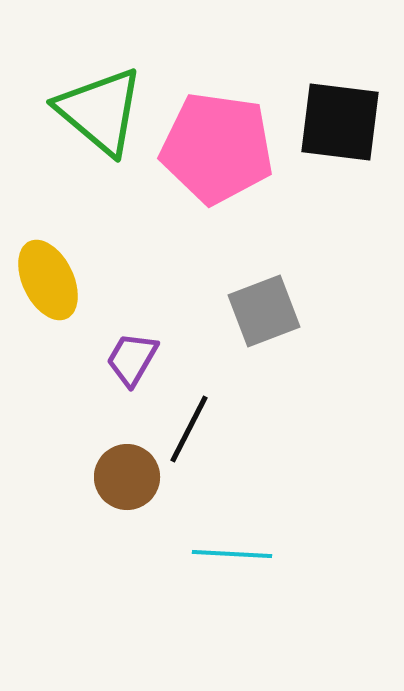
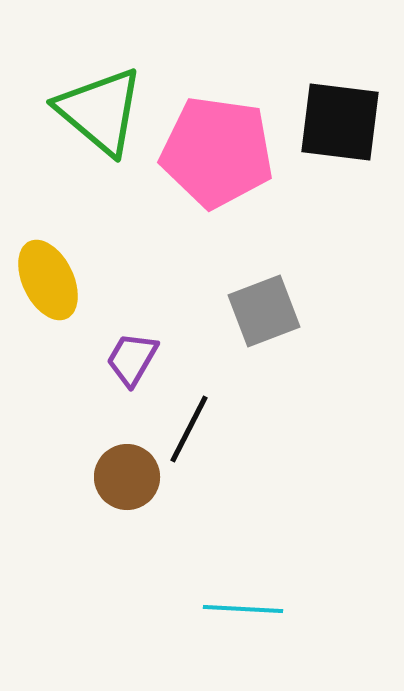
pink pentagon: moved 4 px down
cyan line: moved 11 px right, 55 px down
